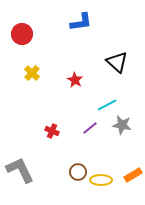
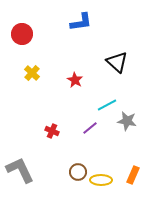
gray star: moved 5 px right, 4 px up
orange rectangle: rotated 36 degrees counterclockwise
